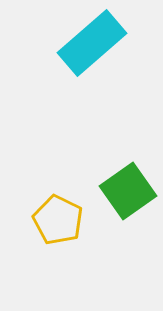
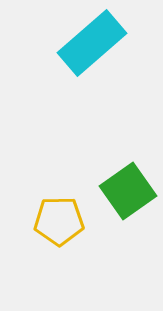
yellow pentagon: moved 1 px right, 1 px down; rotated 27 degrees counterclockwise
